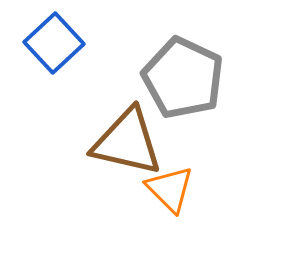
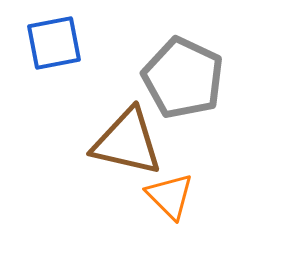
blue square: rotated 32 degrees clockwise
orange triangle: moved 7 px down
